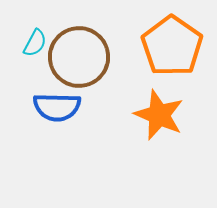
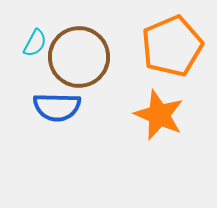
orange pentagon: rotated 14 degrees clockwise
